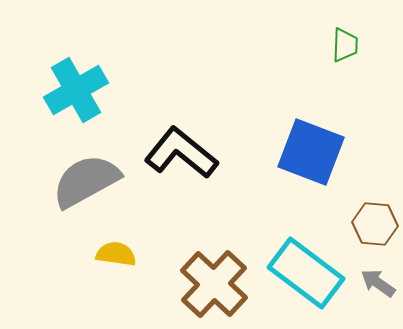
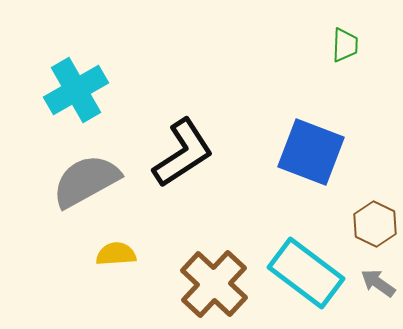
black L-shape: moved 2 px right; rotated 108 degrees clockwise
brown hexagon: rotated 21 degrees clockwise
yellow semicircle: rotated 12 degrees counterclockwise
